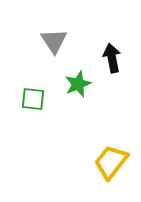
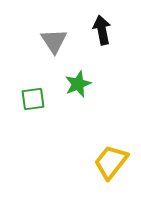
black arrow: moved 10 px left, 28 px up
green square: rotated 15 degrees counterclockwise
